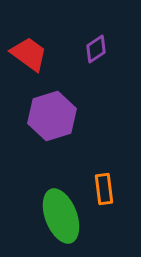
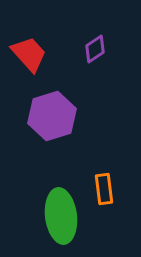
purple diamond: moved 1 px left
red trapezoid: rotated 12 degrees clockwise
green ellipse: rotated 14 degrees clockwise
